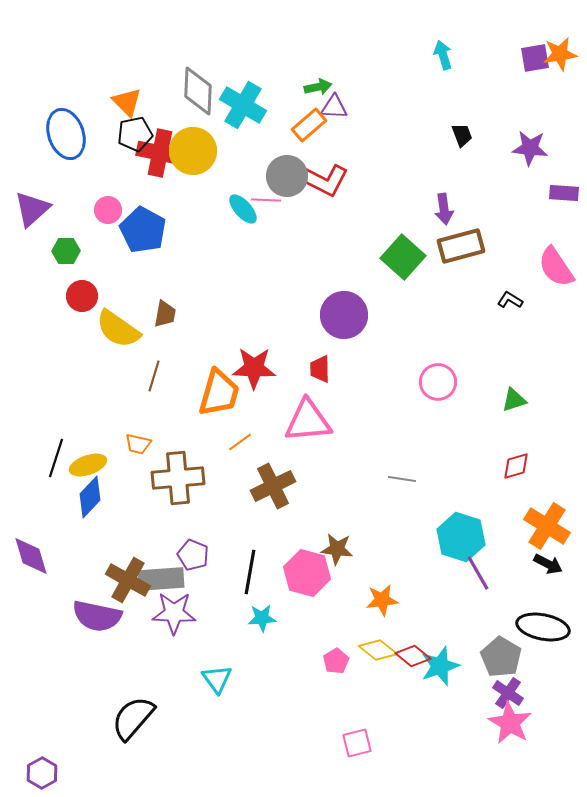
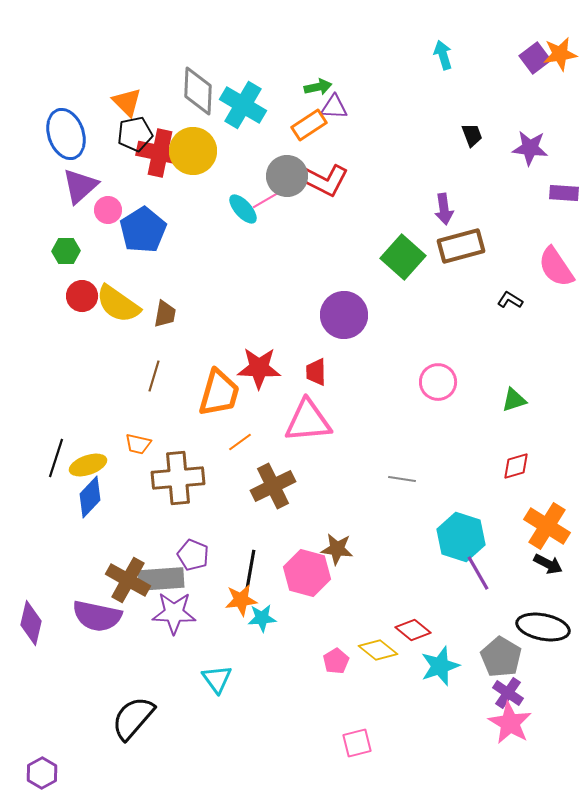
purple square at (535, 58): rotated 28 degrees counterclockwise
orange rectangle at (309, 125): rotated 8 degrees clockwise
black trapezoid at (462, 135): moved 10 px right
pink line at (266, 200): rotated 32 degrees counterclockwise
purple triangle at (32, 209): moved 48 px right, 23 px up
blue pentagon at (143, 230): rotated 12 degrees clockwise
yellow semicircle at (118, 329): moved 25 px up
red star at (254, 368): moved 5 px right
red trapezoid at (320, 369): moved 4 px left, 3 px down
purple diamond at (31, 556): moved 67 px down; rotated 30 degrees clockwise
orange star at (382, 600): moved 141 px left
red diamond at (413, 656): moved 26 px up
